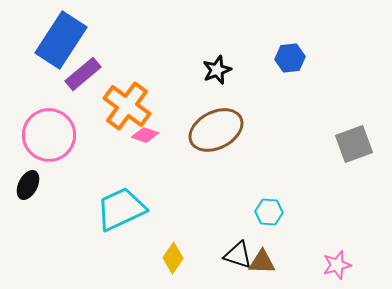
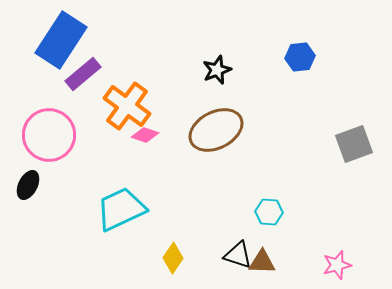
blue hexagon: moved 10 px right, 1 px up
